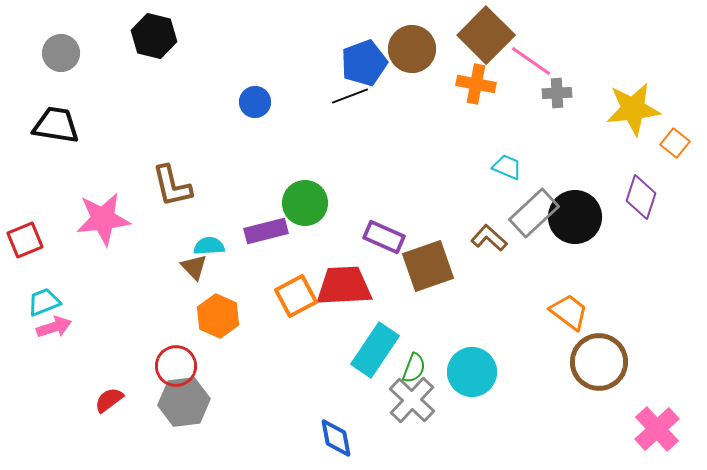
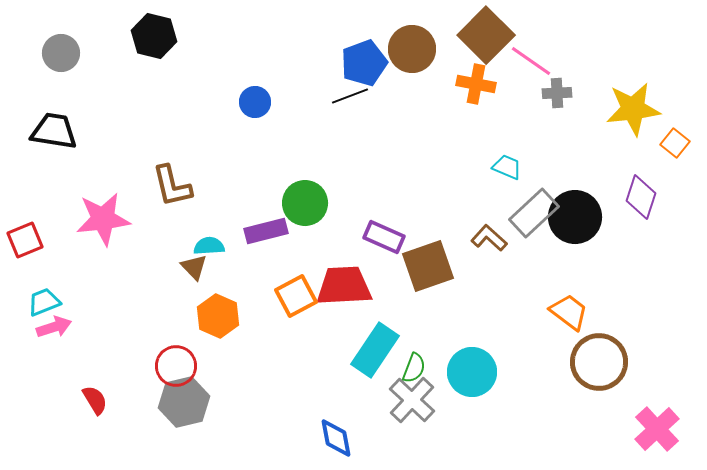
black trapezoid at (56, 125): moved 2 px left, 6 px down
red semicircle at (109, 400): moved 14 px left; rotated 96 degrees clockwise
gray hexagon at (184, 402): rotated 6 degrees counterclockwise
